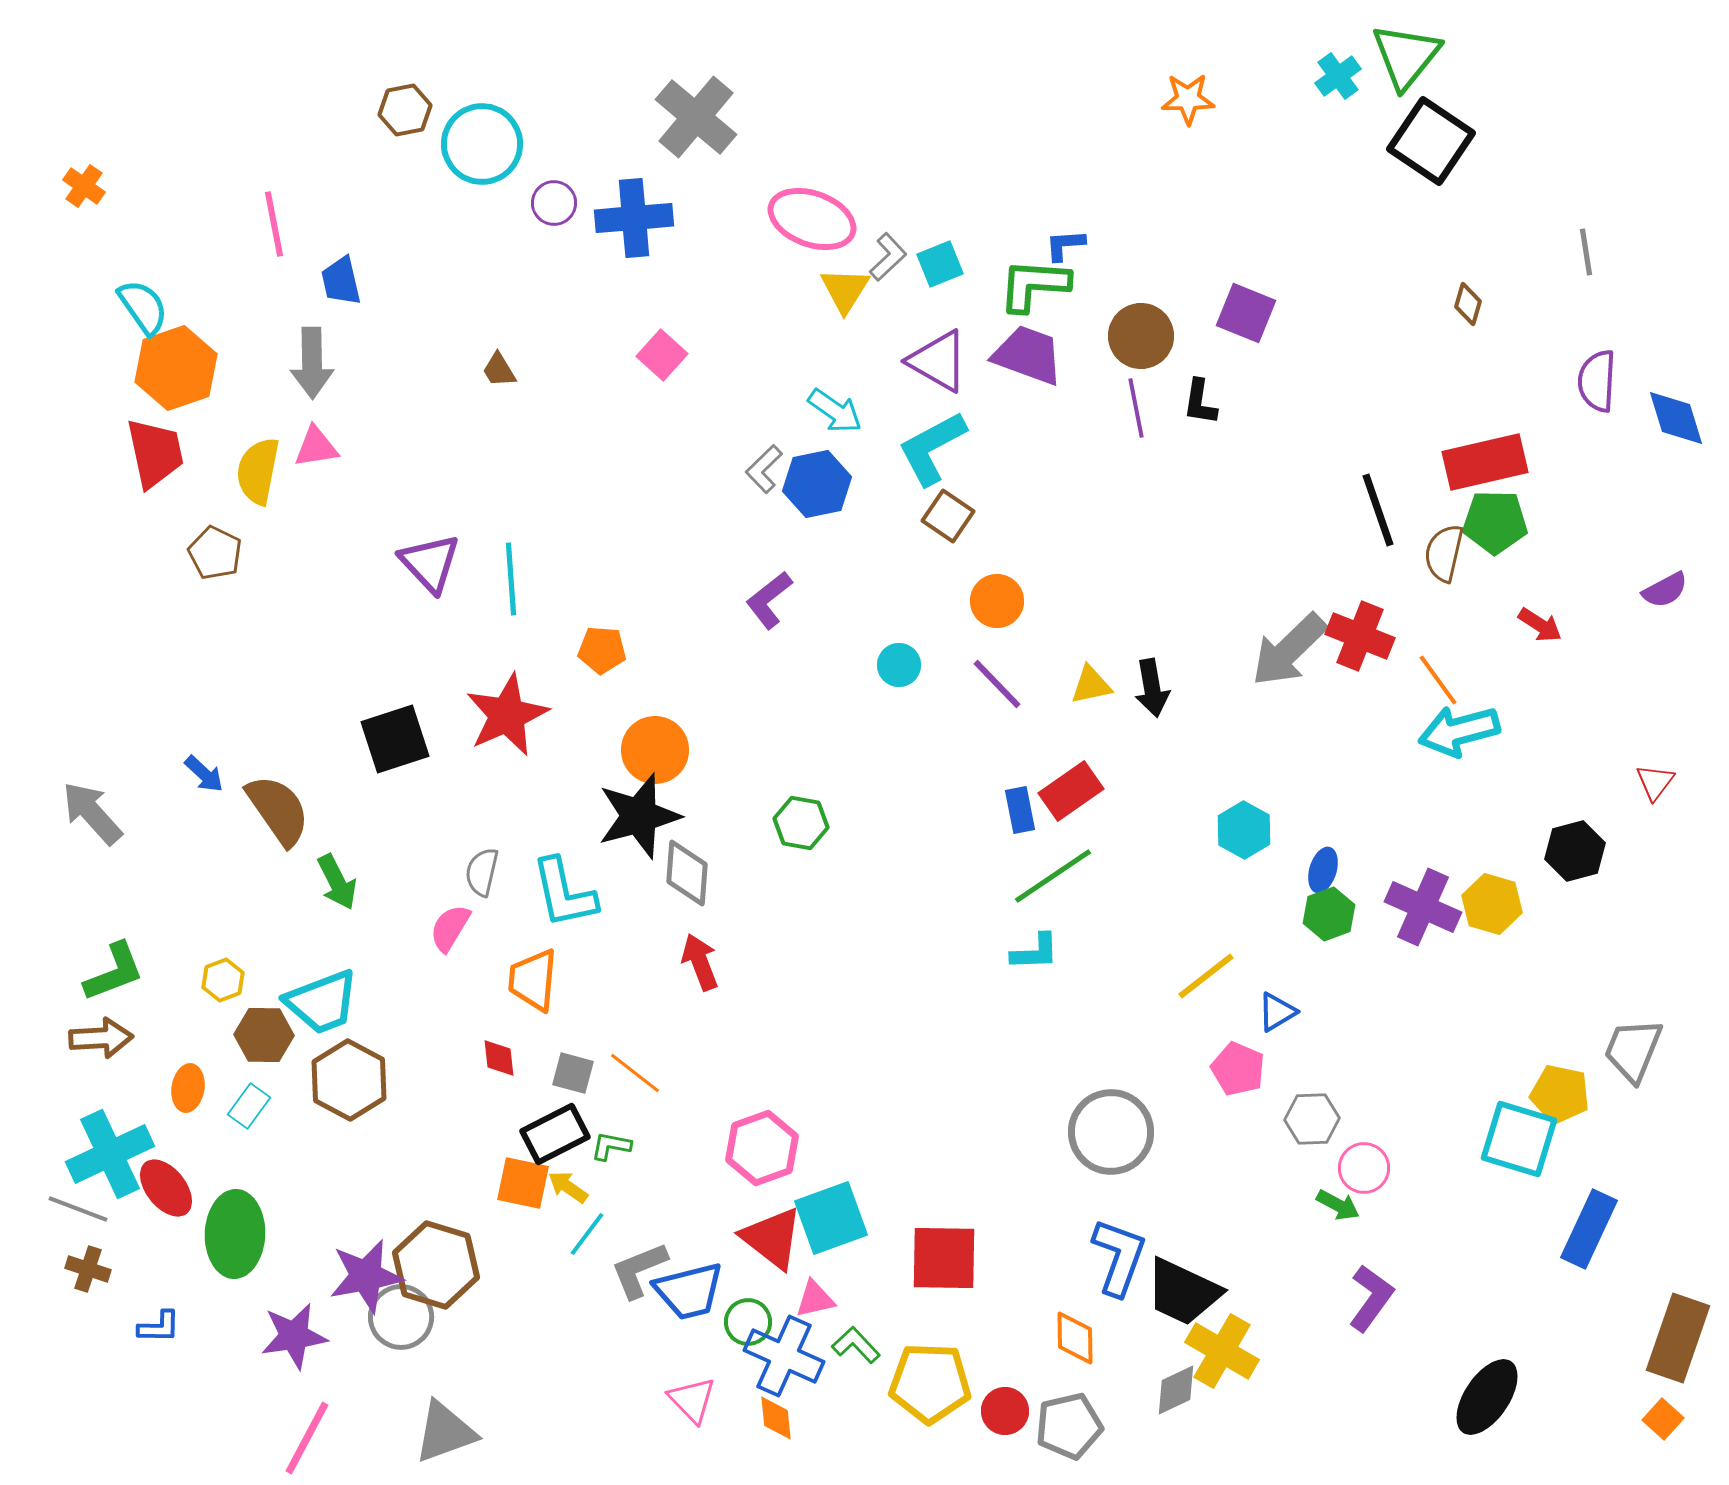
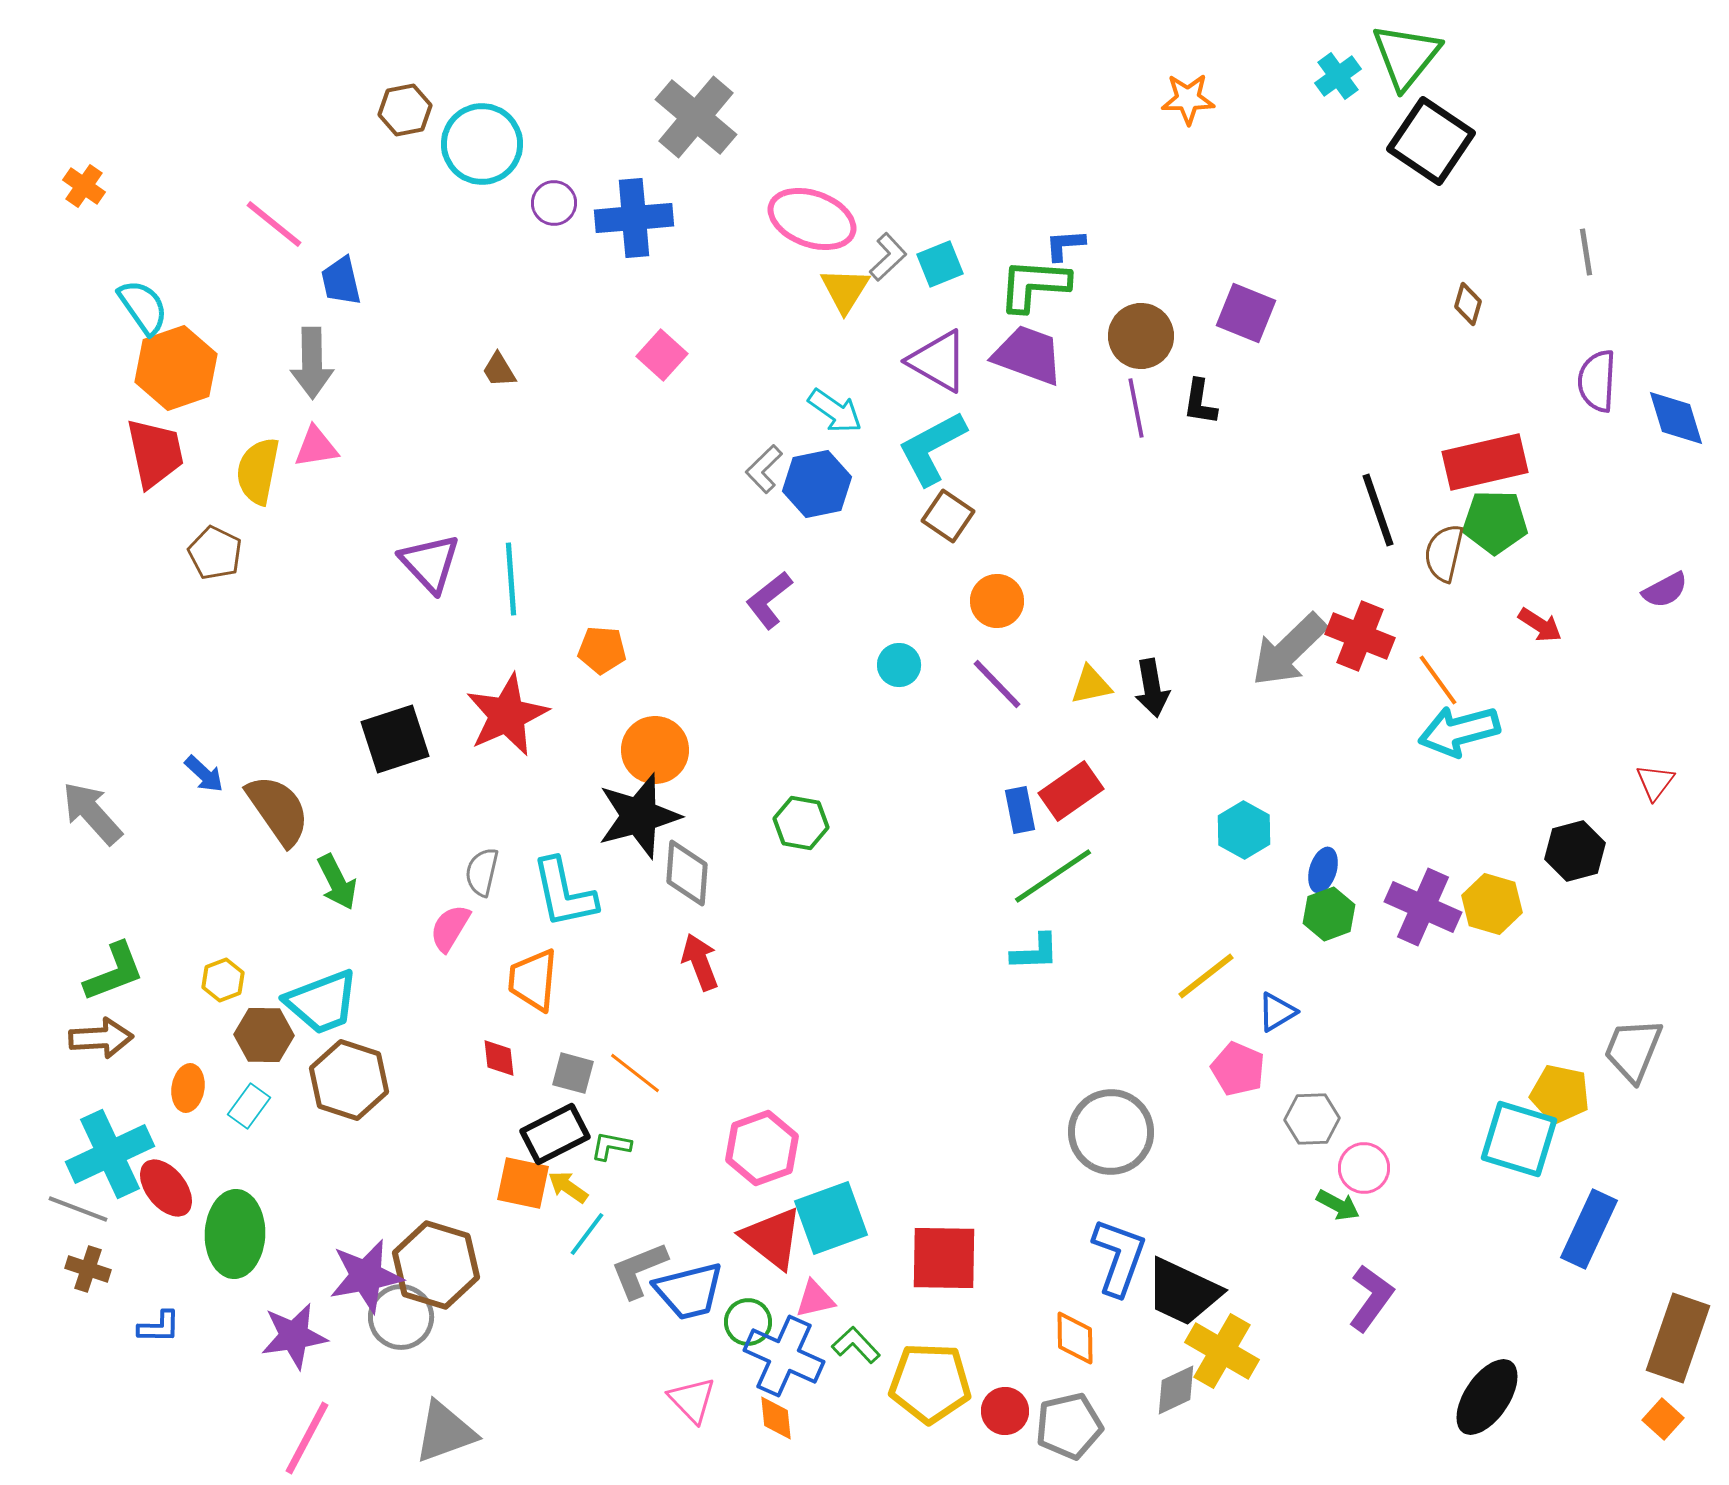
pink line at (274, 224): rotated 40 degrees counterclockwise
brown hexagon at (349, 1080): rotated 10 degrees counterclockwise
